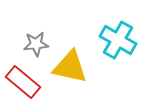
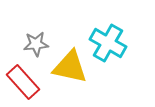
cyan cross: moved 10 px left, 3 px down
red rectangle: rotated 8 degrees clockwise
